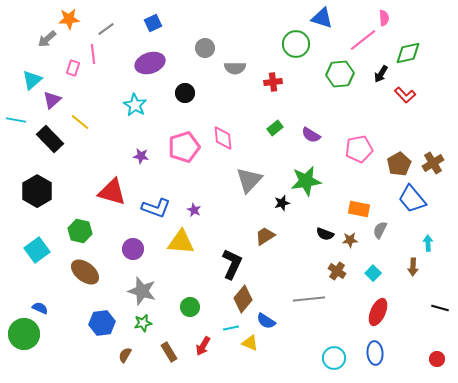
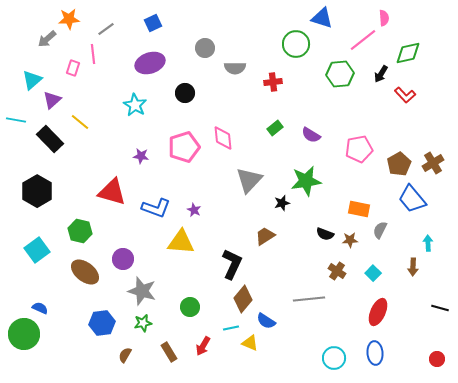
purple circle at (133, 249): moved 10 px left, 10 px down
